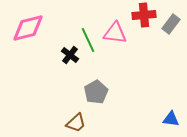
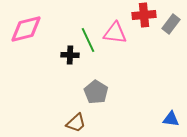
pink diamond: moved 2 px left, 1 px down
black cross: rotated 36 degrees counterclockwise
gray pentagon: rotated 10 degrees counterclockwise
